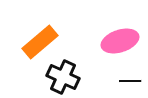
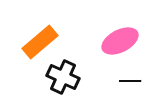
pink ellipse: rotated 9 degrees counterclockwise
